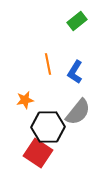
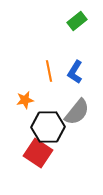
orange line: moved 1 px right, 7 px down
gray semicircle: moved 1 px left
